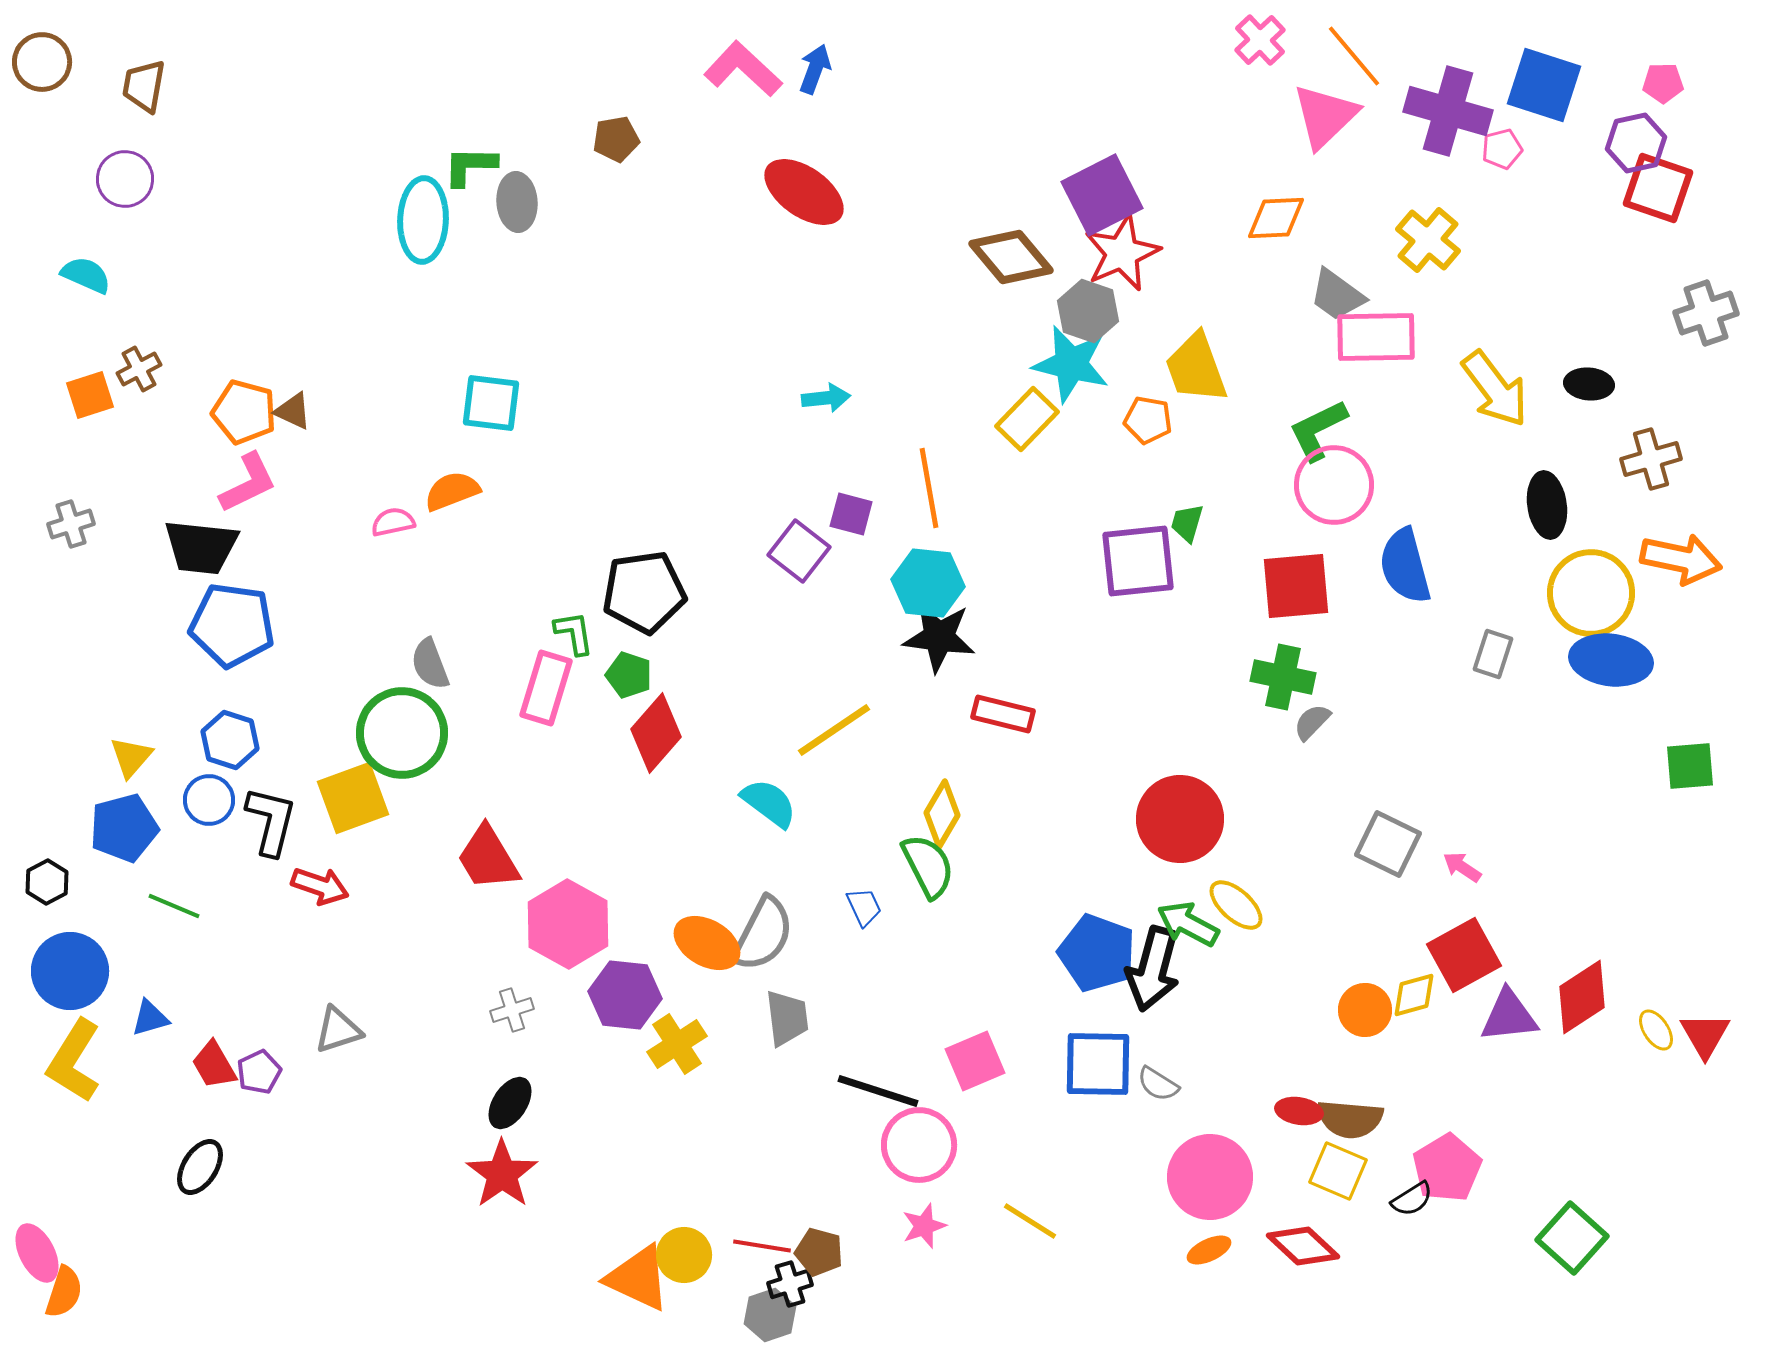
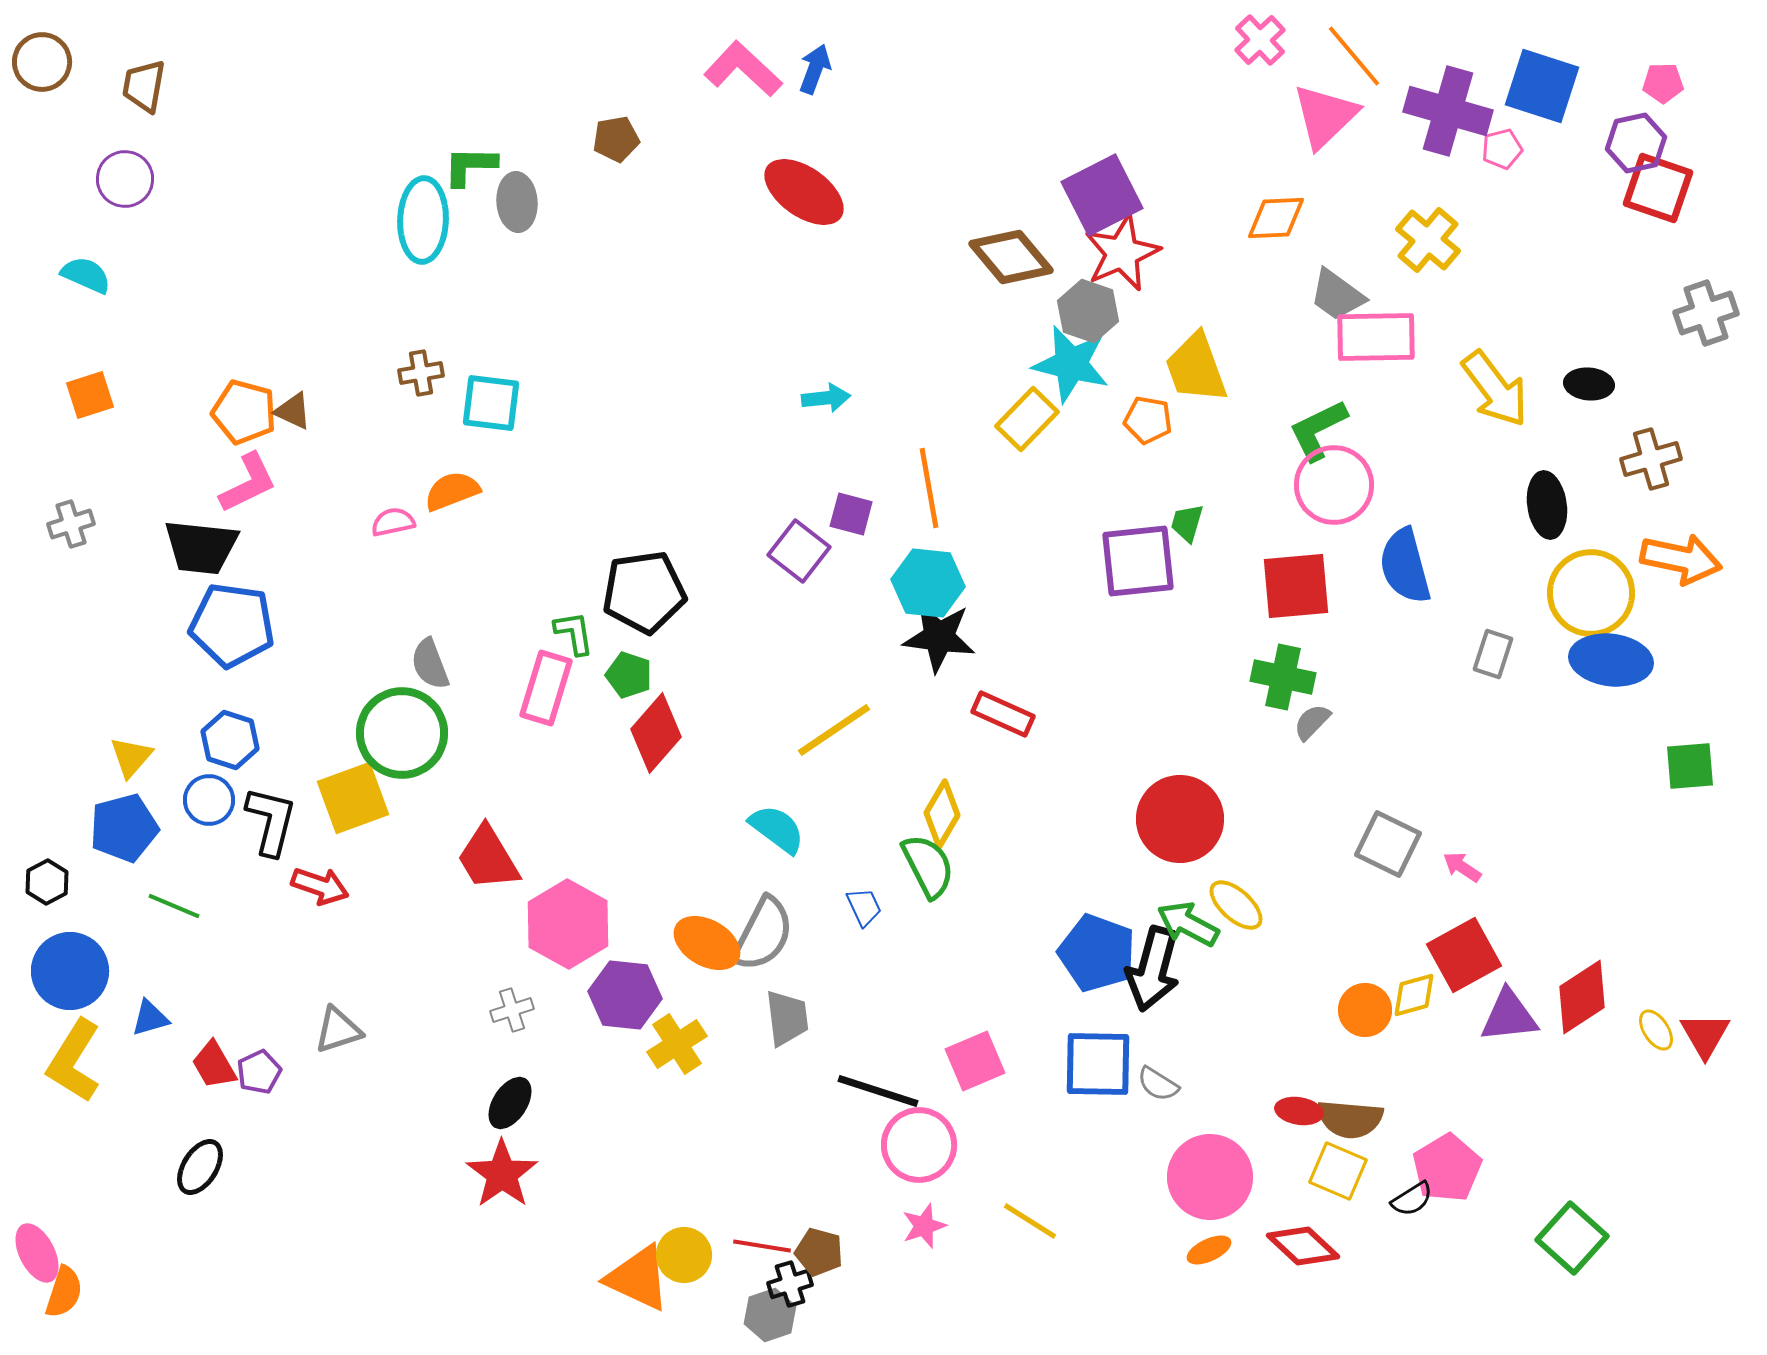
blue square at (1544, 85): moved 2 px left, 1 px down
brown cross at (139, 369): moved 282 px right, 4 px down; rotated 18 degrees clockwise
red rectangle at (1003, 714): rotated 10 degrees clockwise
cyan semicircle at (769, 803): moved 8 px right, 26 px down
